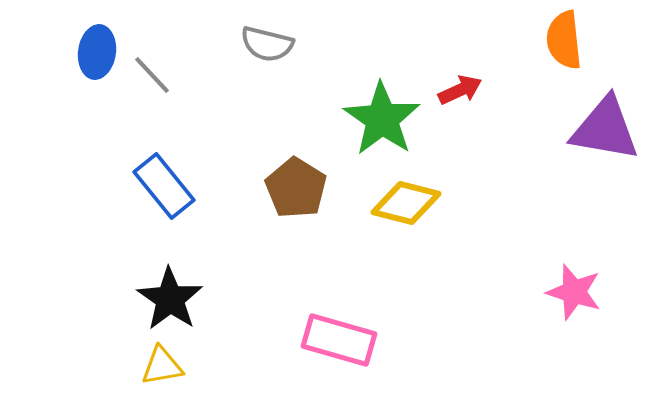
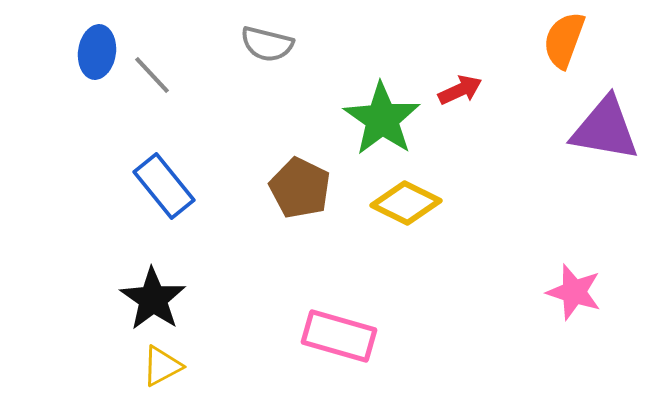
orange semicircle: rotated 26 degrees clockwise
brown pentagon: moved 4 px right; rotated 6 degrees counterclockwise
yellow diamond: rotated 12 degrees clockwise
black star: moved 17 px left
pink rectangle: moved 4 px up
yellow triangle: rotated 18 degrees counterclockwise
